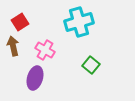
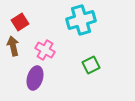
cyan cross: moved 2 px right, 2 px up
green square: rotated 24 degrees clockwise
